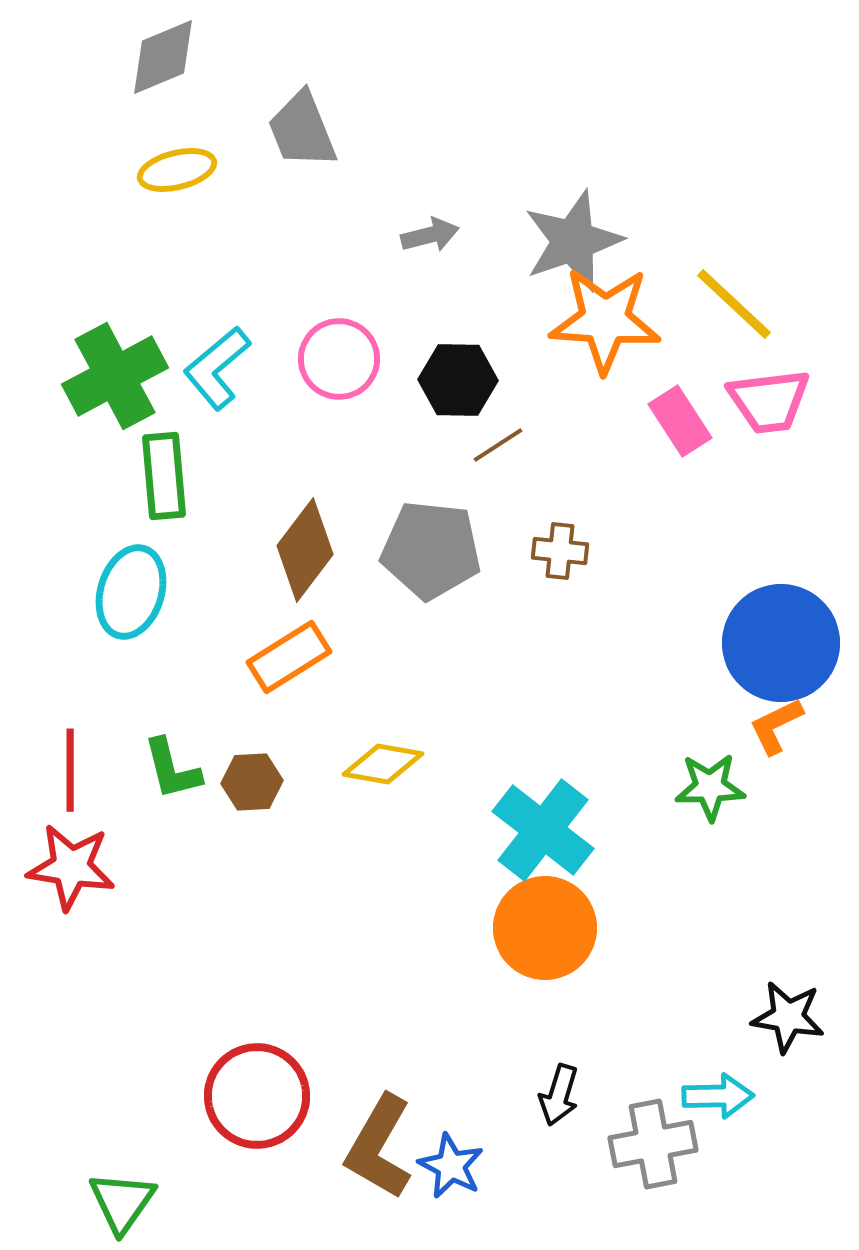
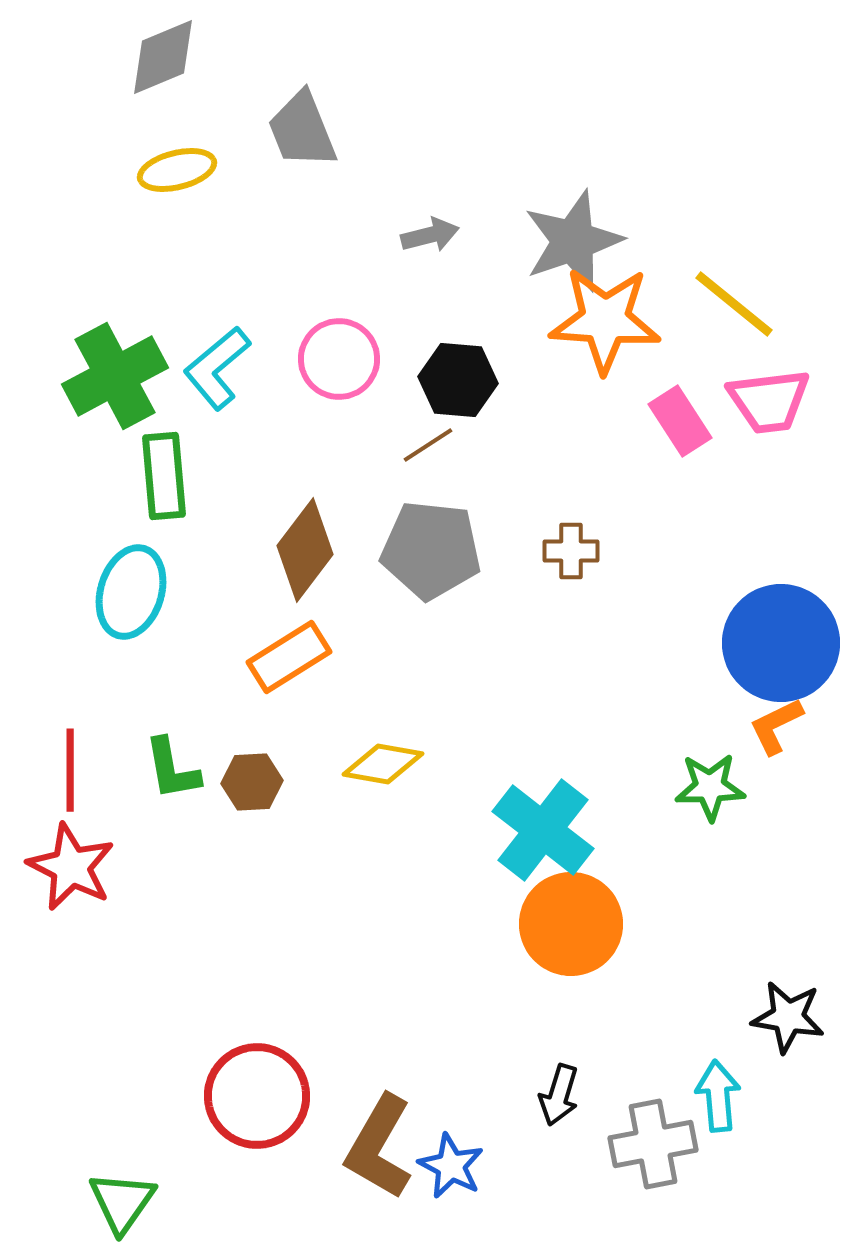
yellow line: rotated 4 degrees counterclockwise
black hexagon: rotated 4 degrees clockwise
brown line: moved 70 px left
brown cross: moved 11 px right; rotated 6 degrees counterclockwise
green L-shape: rotated 4 degrees clockwise
red star: rotated 18 degrees clockwise
orange circle: moved 26 px right, 4 px up
cyan arrow: rotated 94 degrees counterclockwise
